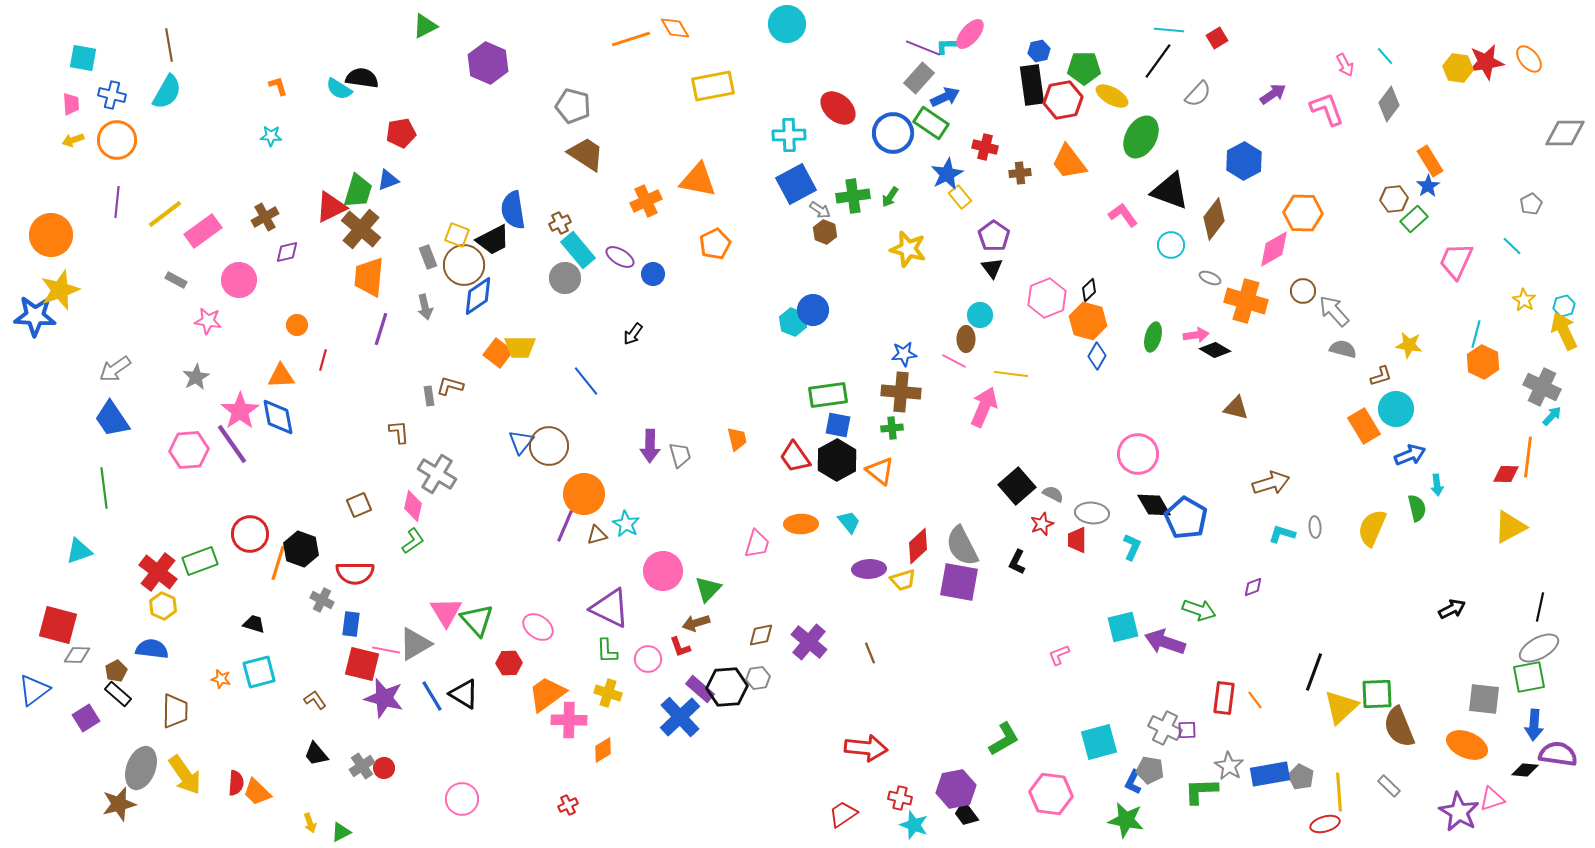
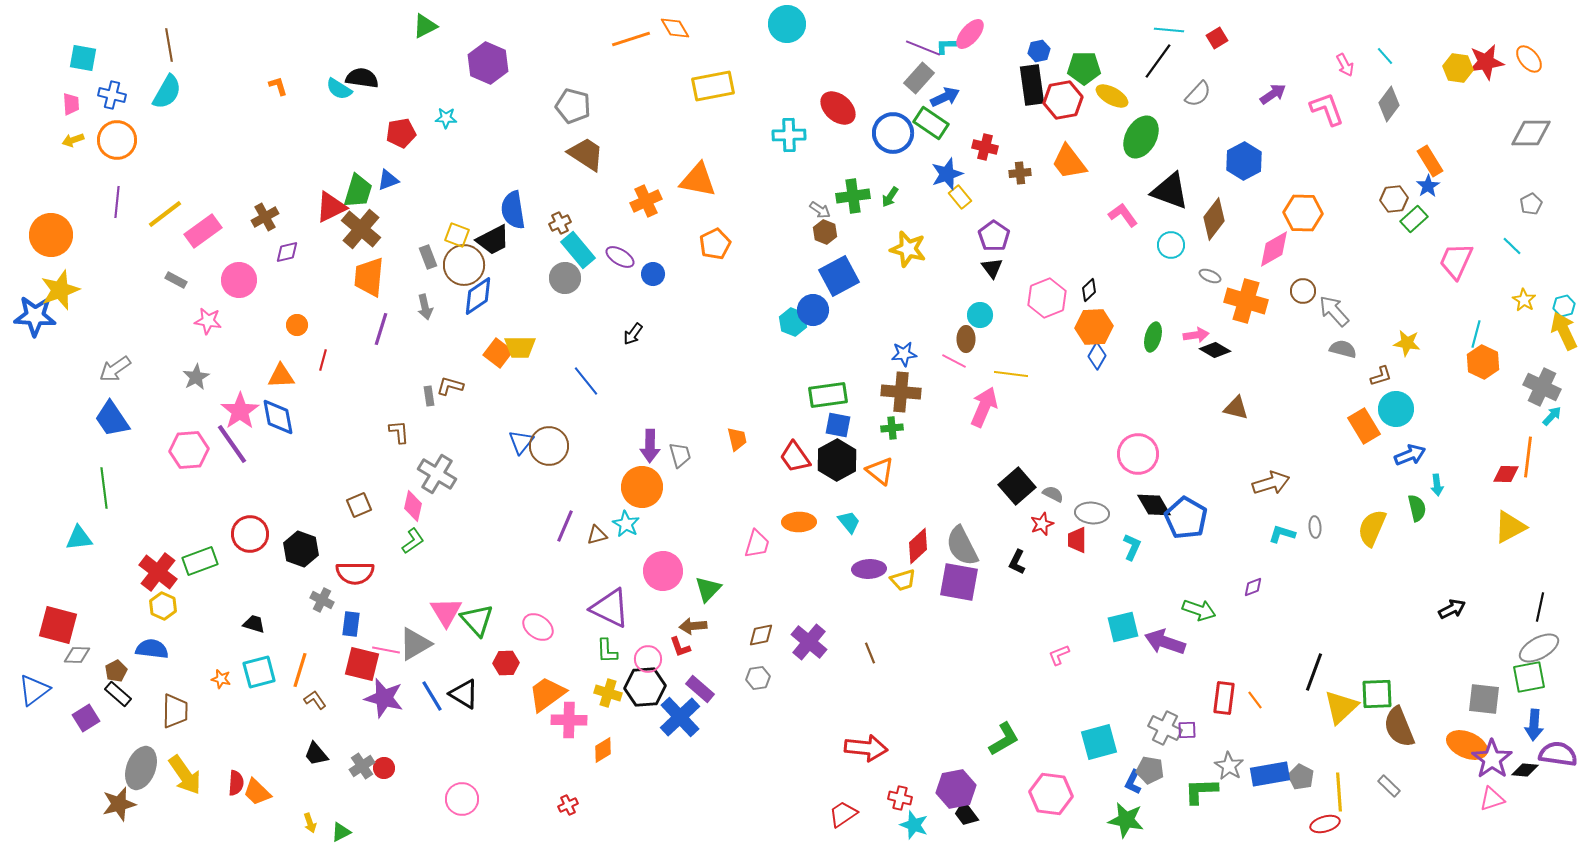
gray diamond at (1565, 133): moved 34 px left
cyan star at (271, 136): moved 175 px right, 18 px up
blue star at (947, 174): rotated 8 degrees clockwise
blue square at (796, 184): moved 43 px right, 92 px down
gray ellipse at (1210, 278): moved 2 px up
orange hexagon at (1088, 321): moved 6 px right, 6 px down; rotated 18 degrees counterclockwise
yellow star at (1409, 345): moved 2 px left, 2 px up
orange circle at (584, 494): moved 58 px right, 7 px up
orange ellipse at (801, 524): moved 2 px left, 2 px up
cyan triangle at (79, 551): moved 13 px up; rotated 12 degrees clockwise
orange line at (278, 563): moved 22 px right, 107 px down
brown arrow at (696, 623): moved 3 px left, 3 px down; rotated 12 degrees clockwise
red hexagon at (509, 663): moved 3 px left
black hexagon at (727, 687): moved 82 px left
purple star at (1459, 812): moved 33 px right, 53 px up; rotated 6 degrees clockwise
